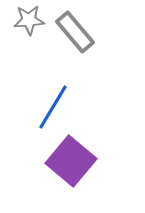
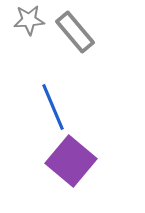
blue line: rotated 54 degrees counterclockwise
